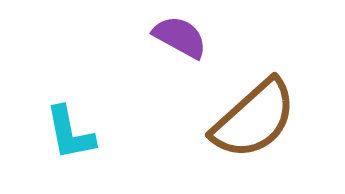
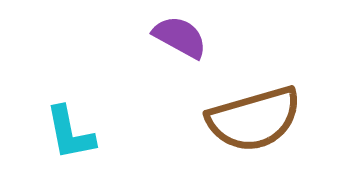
brown semicircle: rotated 26 degrees clockwise
